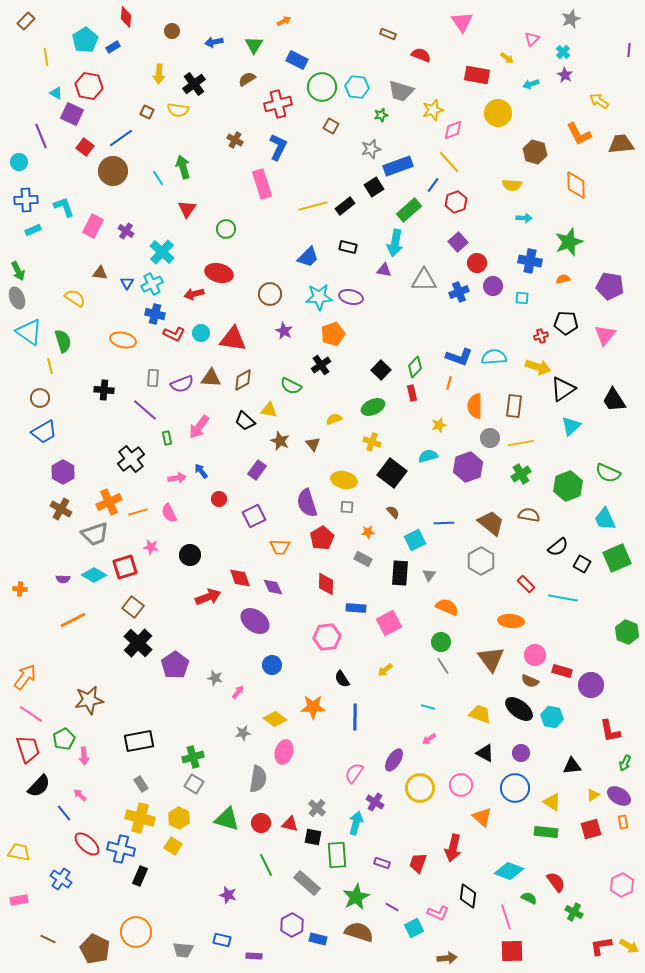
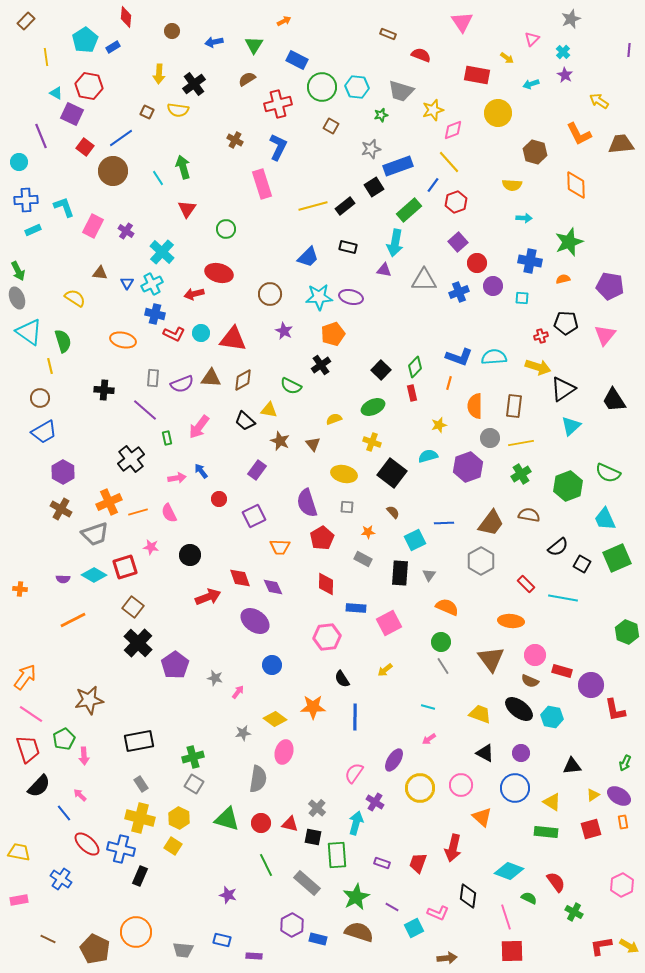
yellow ellipse at (344, 480): moved 6 px up
brown trapezoid at (491, 523): rotated 88 degrees clockwise
red L-shape at (610, 731): moved 5 px right, 21 px up
